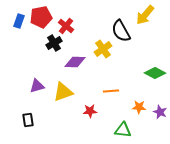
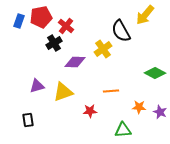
green triangle: rotated 12 degrees counterclockwise
